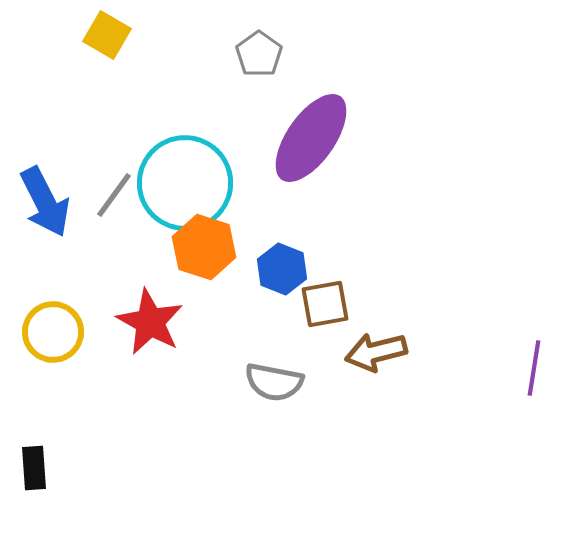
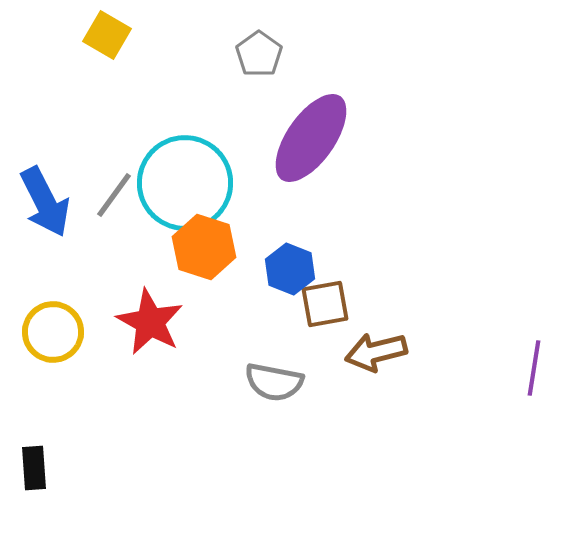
blue hexagon: moved 8 px right
